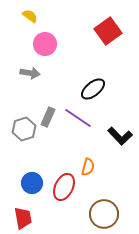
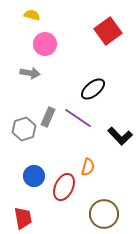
yellow semicircle: moved 2 px right, 1 px up; rotated 21 degrees counterclockwise
blue circle: moved 2 px right, 7 px up
